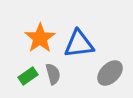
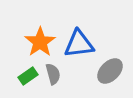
orange star: moved 4 px down
gray ellipse: moved 2 px up
